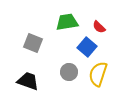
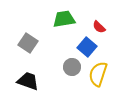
green trapezoid: moved 3 px left, 3 px up
gray square: moved 5 px left; rotated 12 degrees clockwise
gray circle: moved 3 px right, 5 px up
